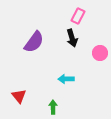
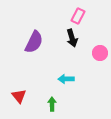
purple semicircle: rotated 10 degrees counterclockwise
green arrow: moved 1 px left, 3 px up
